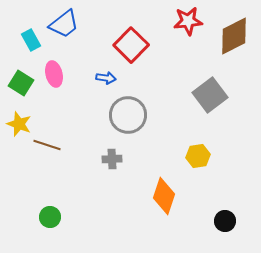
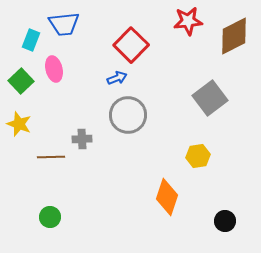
blue trapezoid: rotated 32 degrees clockwise
cyan rectangle: rotated 50 degrees clockwise
pink ellipse: moved 5 px up
blue arrow: moved 11 px right; rotated 30 degrees counterclockwise
green square: moved 2 px up; rotated 15 degrees clockwise
gray square: moved 3 px down
brown line: moved 4 px right, 12 px down; rotated 20 degrees counterclockwise
gray cross: moved 30 px left, 20 px up
orange diamond: moved 3 px right, 1 px down
